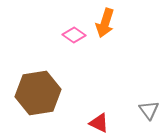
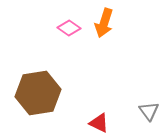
orange arrow: moved 1 px left
pink diamond: moved 5 px left, 7 px up
gray triangle: moved 1 px down
